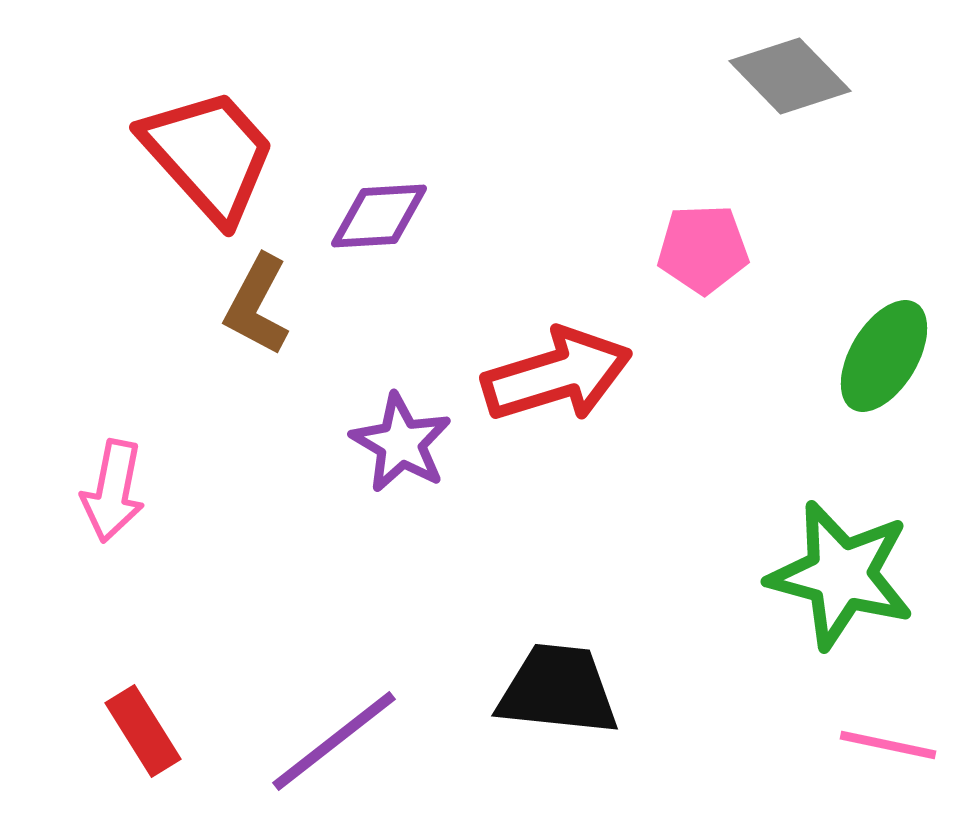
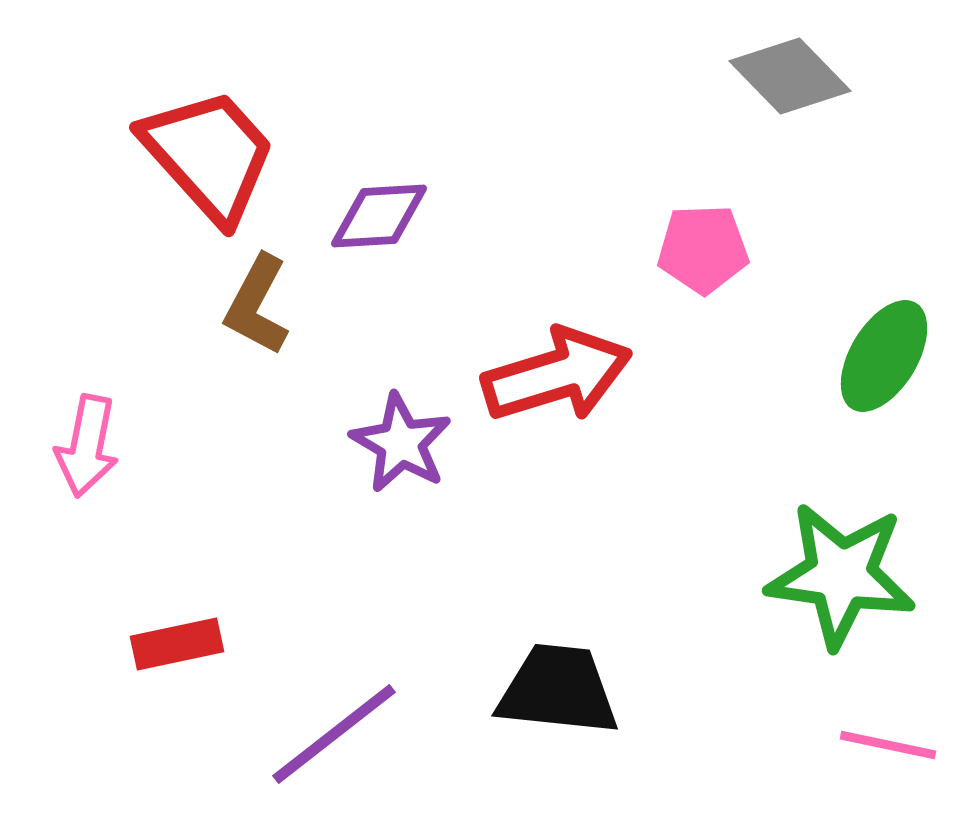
pink arrow: moved 26 px left, 45 px up
green star: rotated 7 degrees counterclockwise
red rectangle: moved 34 px right, 87 px up; rotated 70 degrees counterclockwise
purple line: moved 7 px up
